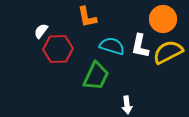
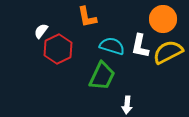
red hexagon: rotated 24 degrees counterclockwise
green trapezoid: moved 6 px right
white arrow: rotated 12 degrees clockwise
